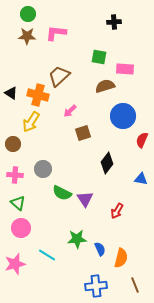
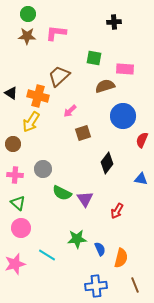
green square: moved 5 px left, 1 px down
orange cross: moved 1 px down
